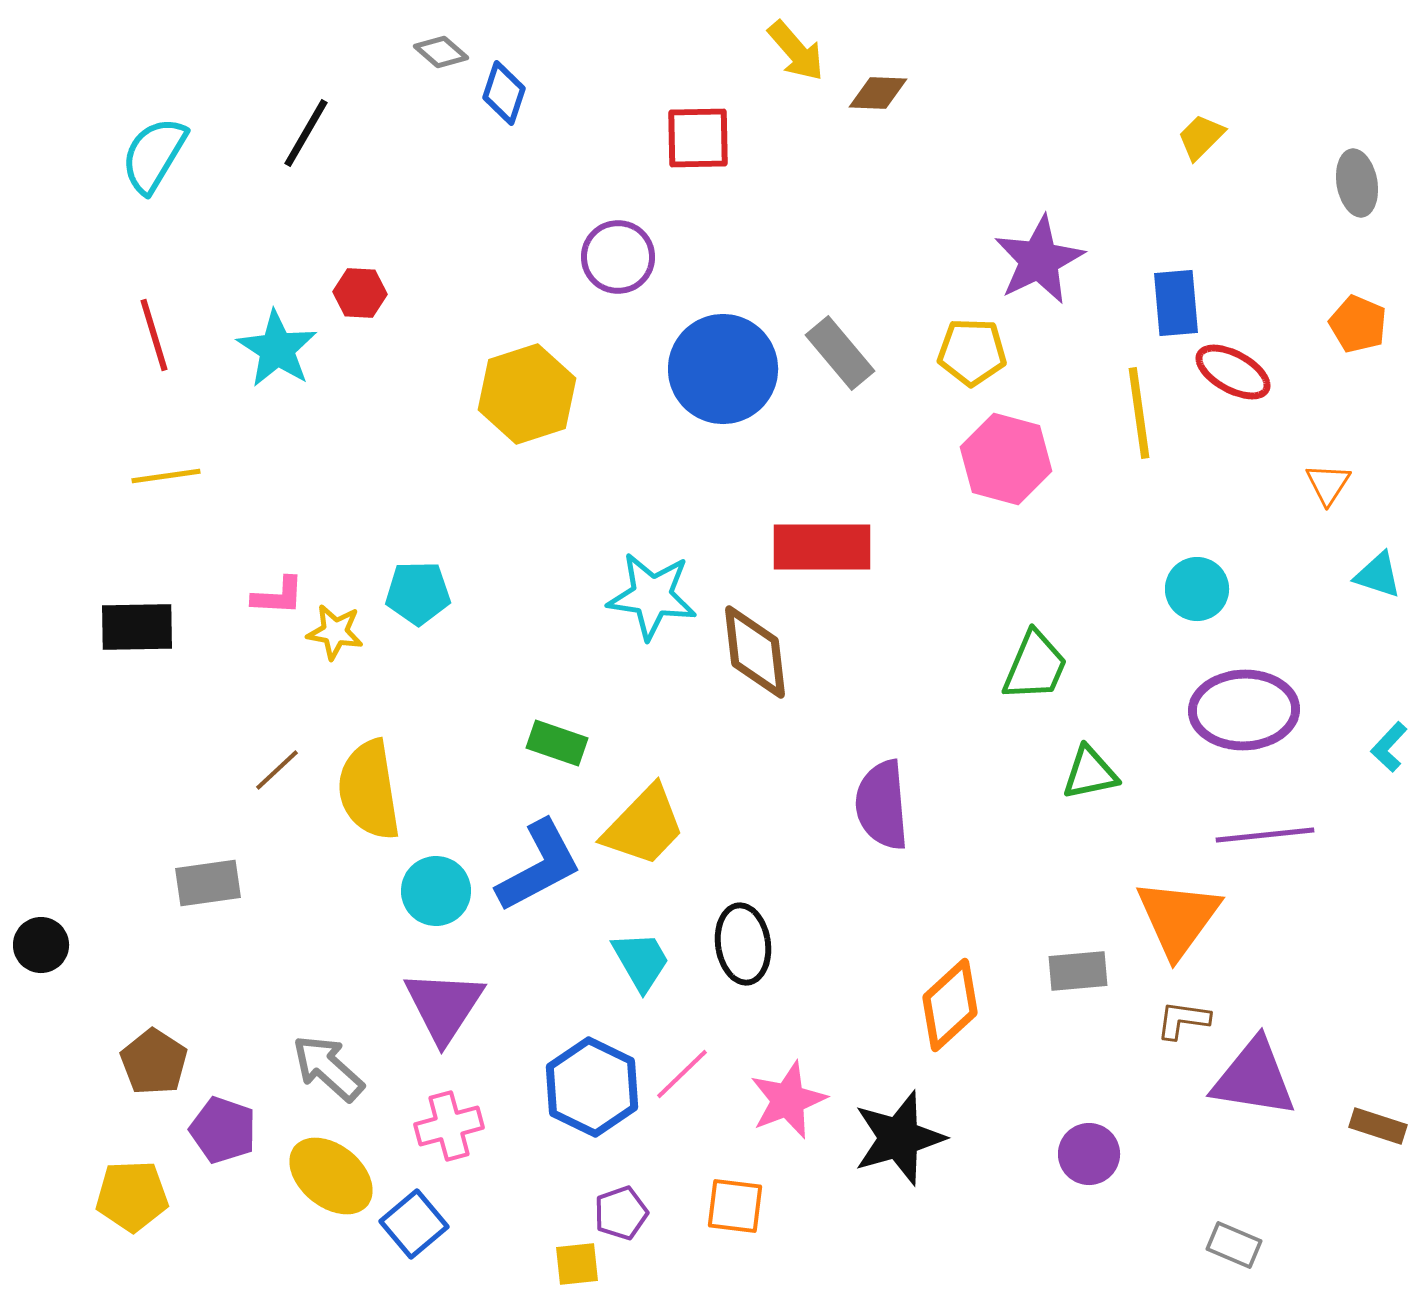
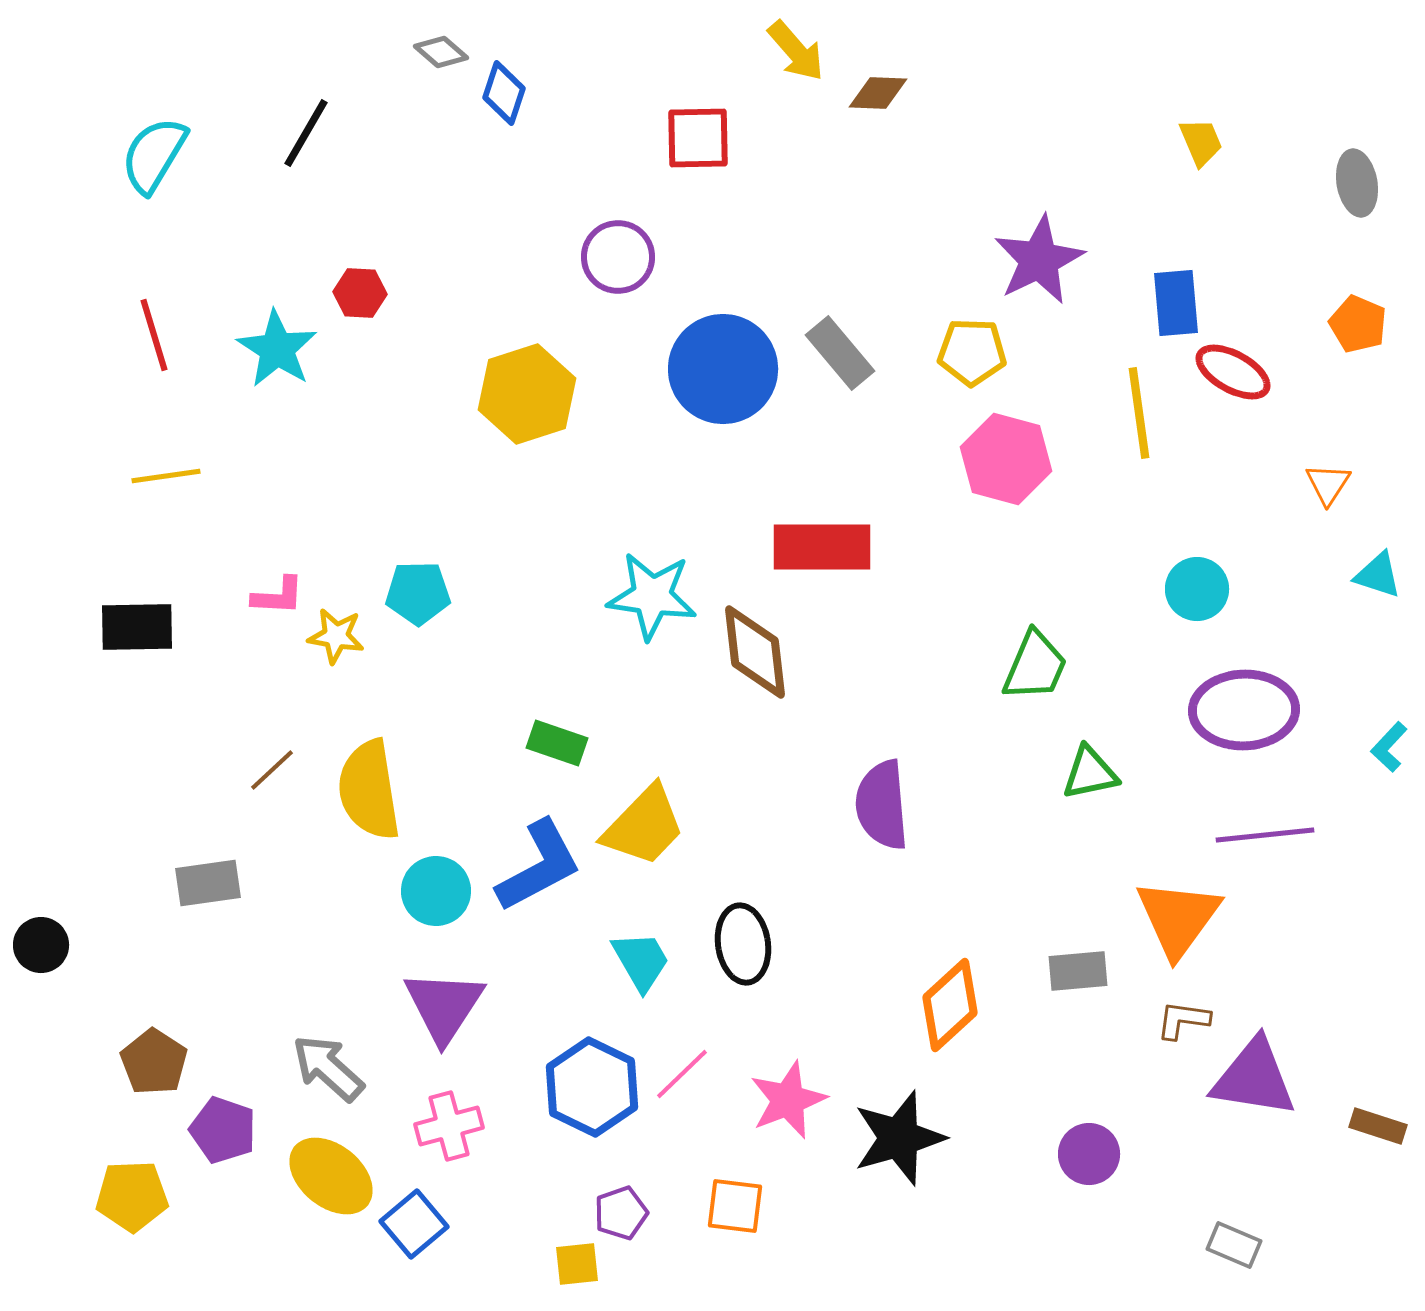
yellow trapezoid at (1201, 137): moved 5 px down; rotated 112 degrees clockwise
yellow star at (335, 632): moved 1 px right, 4 px down
brown line at (277, 770): moved 5 px left
